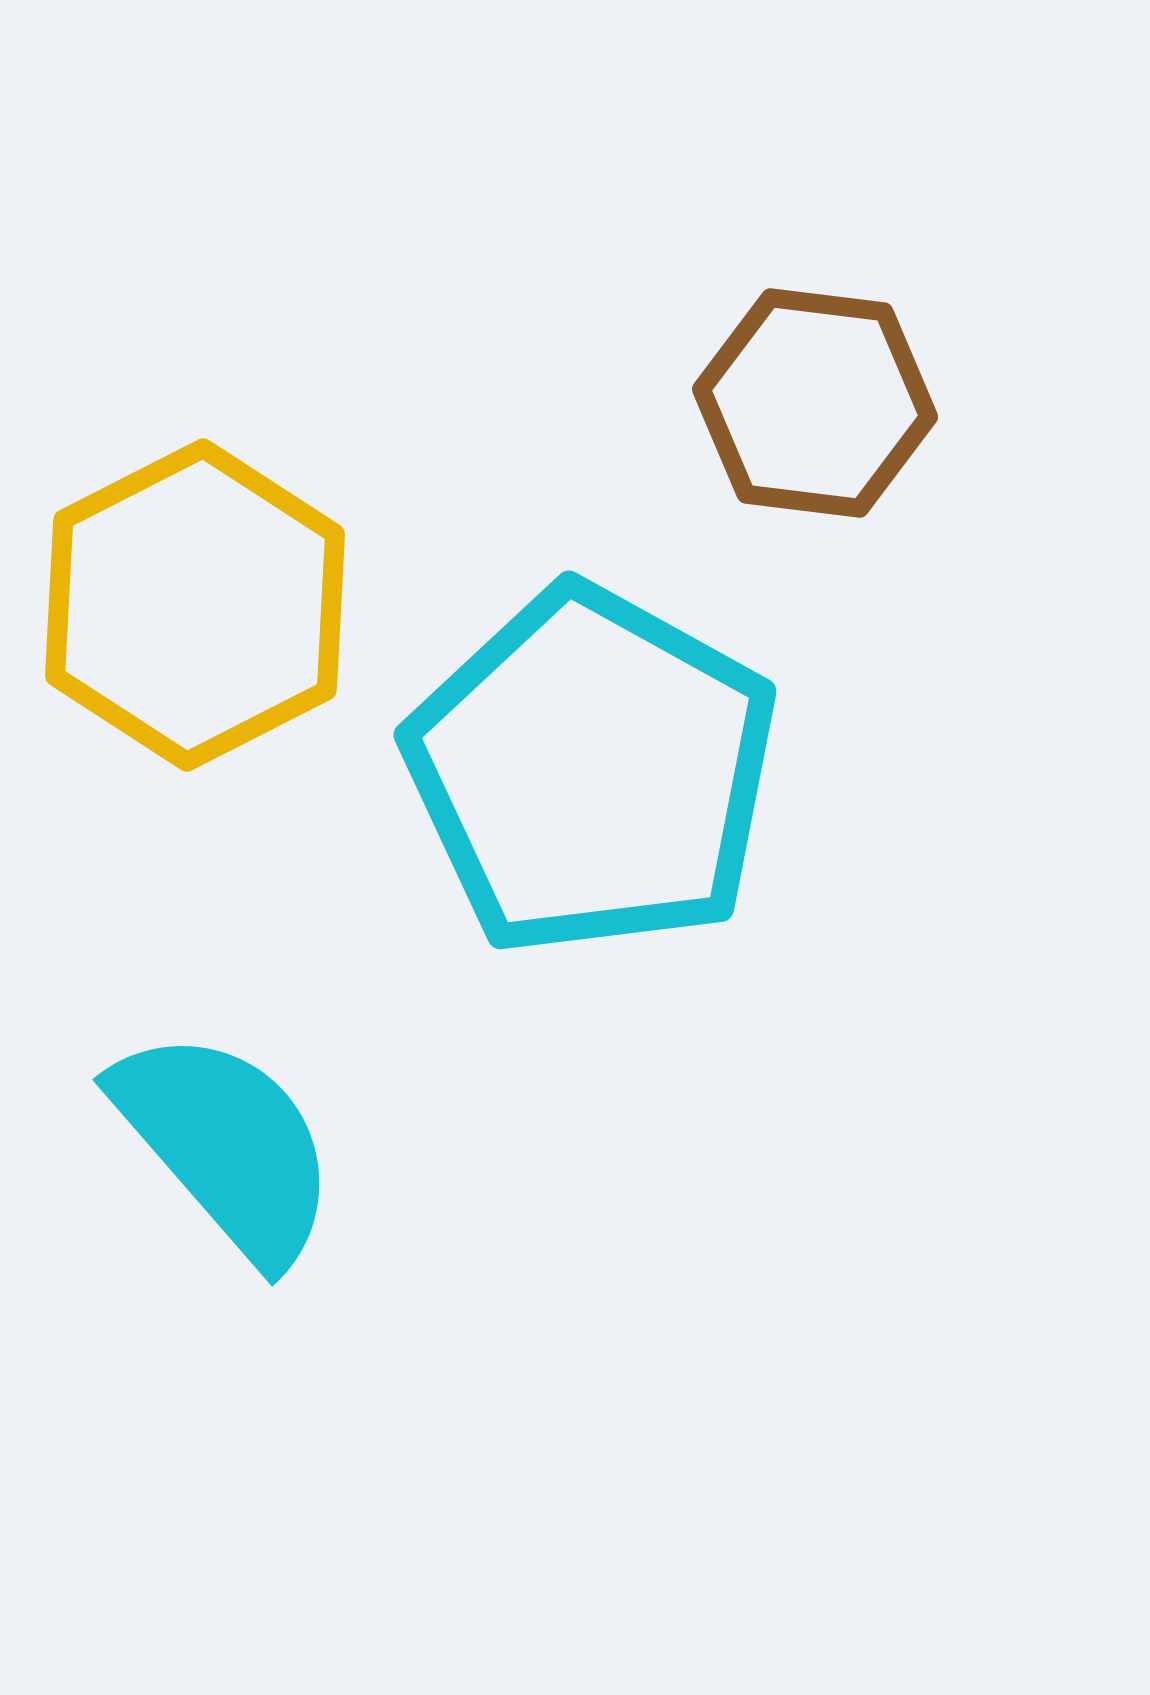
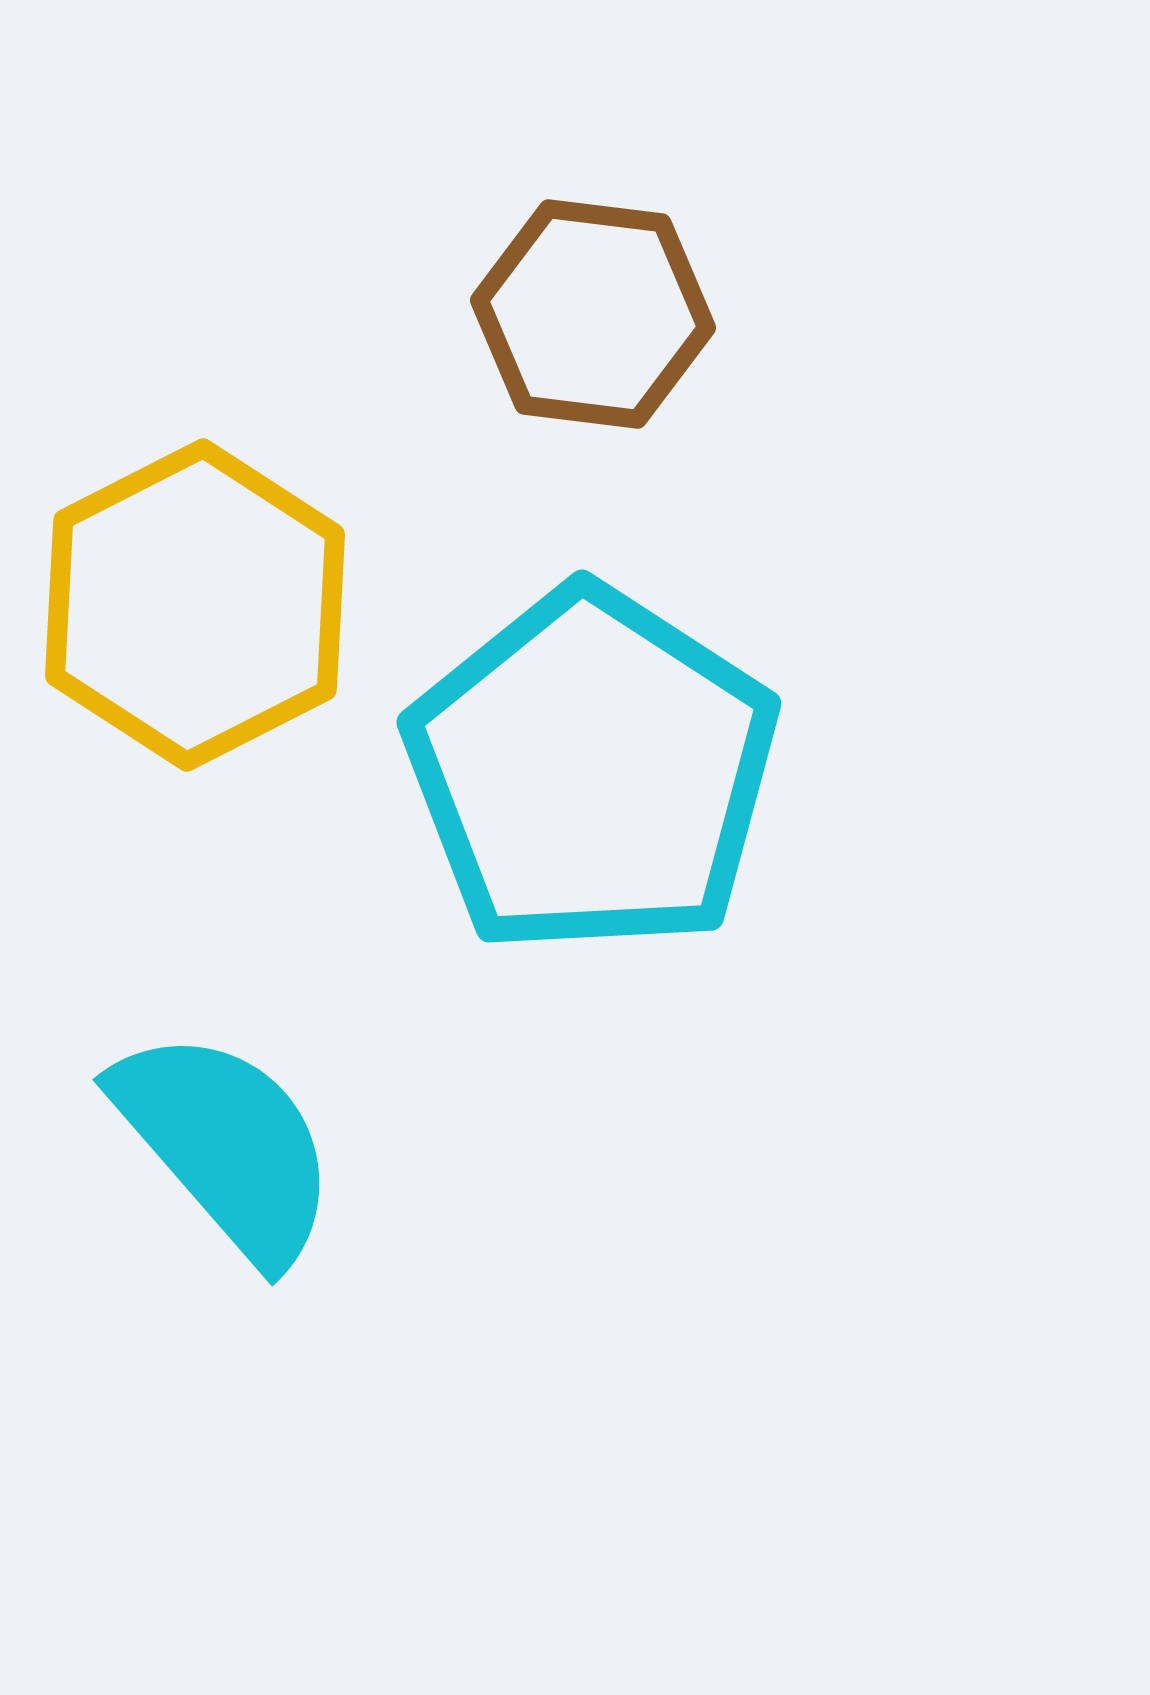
brown hexagon: moved 222 px left, 89 px up
cyan pentagon: rotated 4 degrees clockwise
